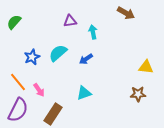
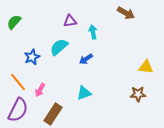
cyan semicircle: moved 1 px right, 6 px up
pink arrow: moved 1 px right; rotated 64 degrees clockwise
